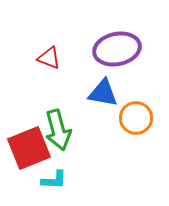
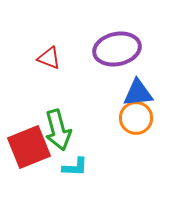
blue triangle: moved 35 px right; rotated 16 degrees counterclockwise
red square: moved 1 px up
cyan L-shape: moved 21 px right, 13 px up
